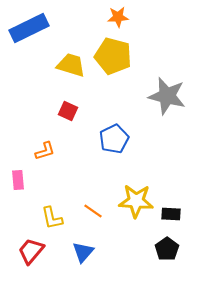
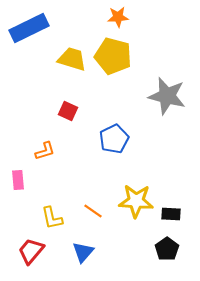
yellow trapezoid: moved 1 px right, 6 px up
